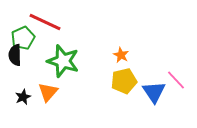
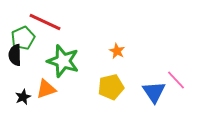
orange star: moved 4 px left, 4 px up
yellow pentagon: moved 13 px left, 6 px down
orange triangle: moved 2 px left, 3 px up; rotated 30 degrees clockwise
